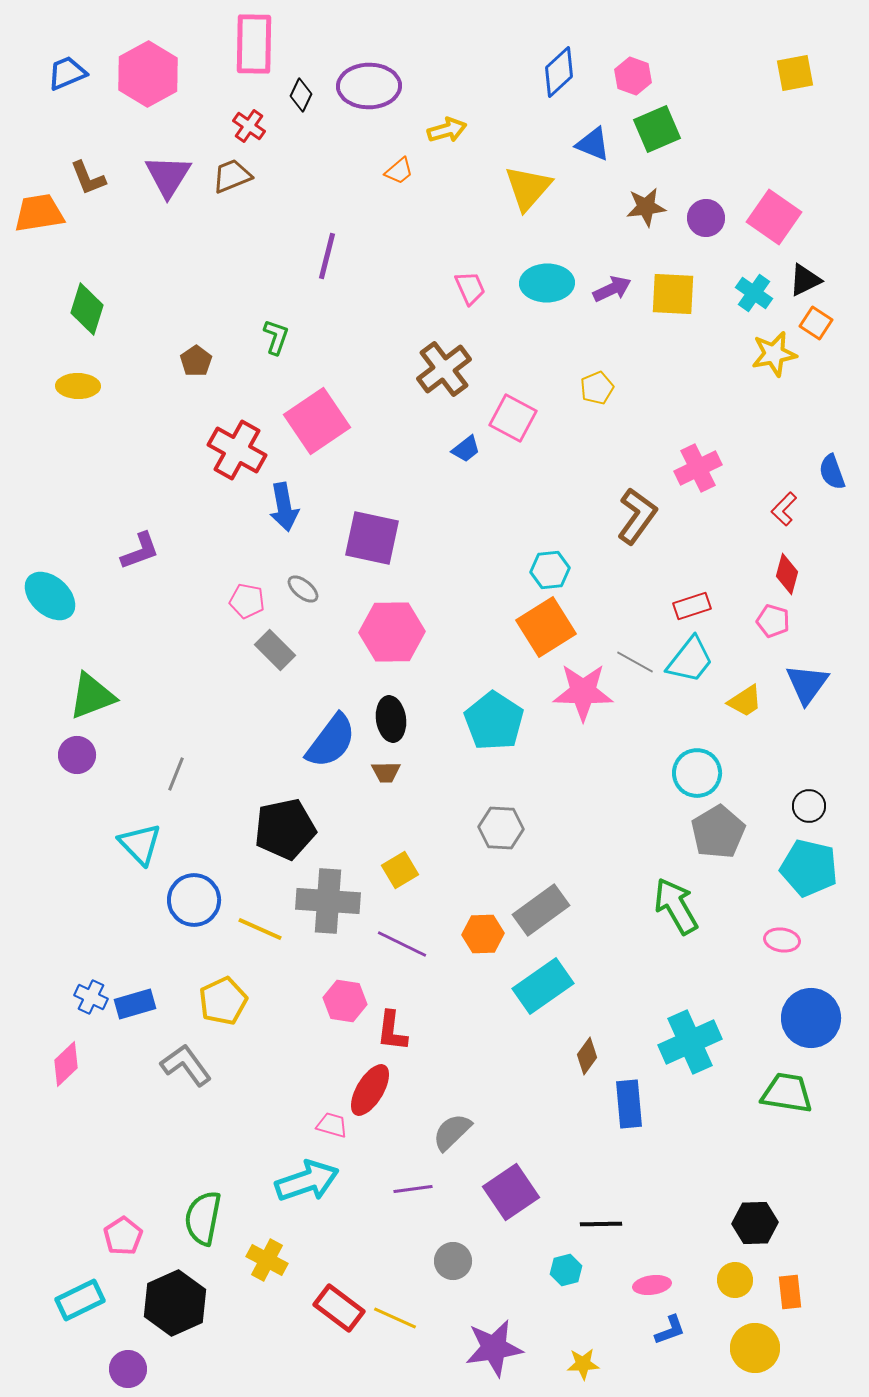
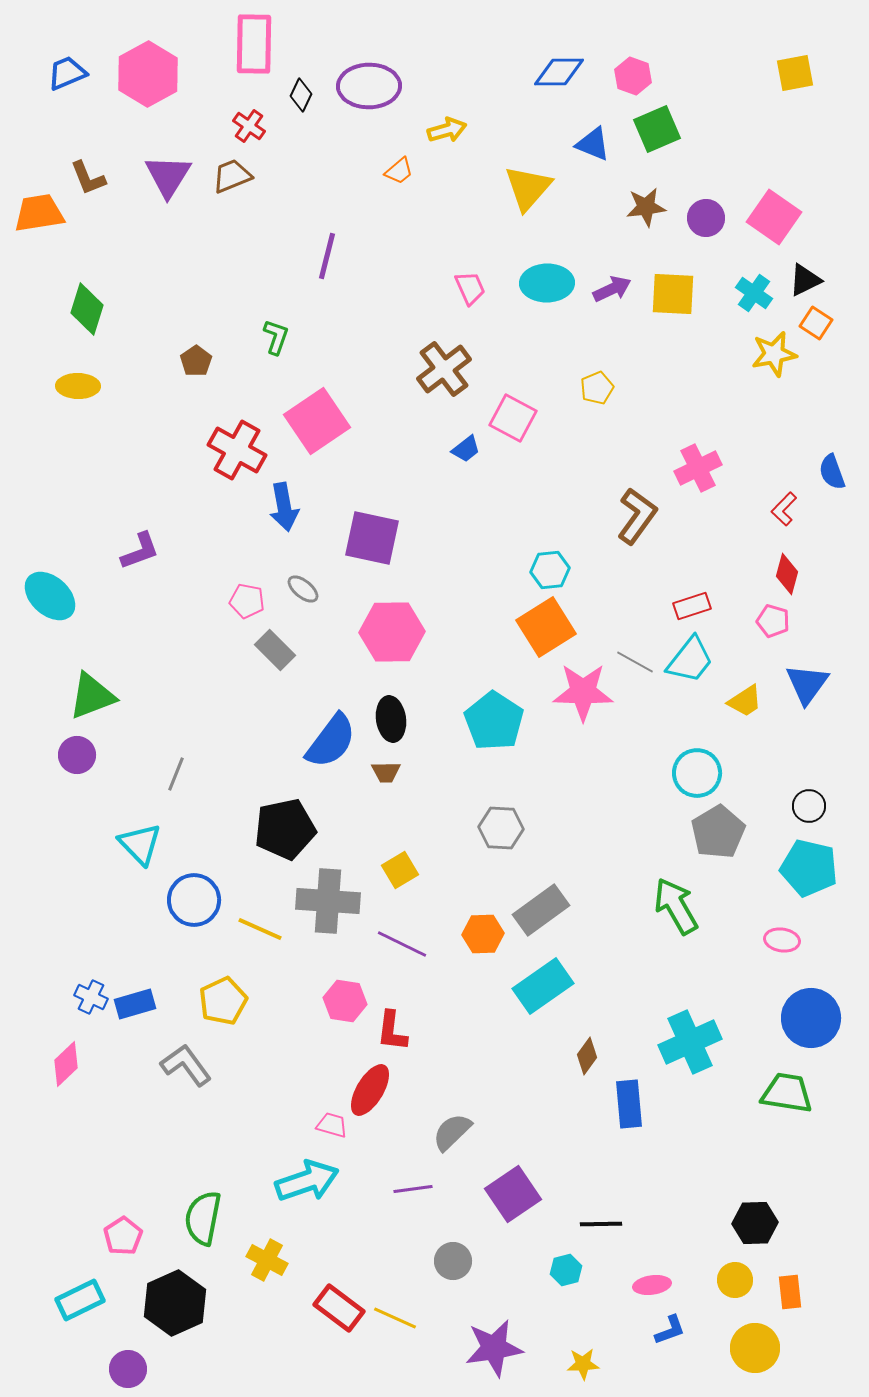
blue diamond at (559, 72): rotated 42 degrees clockwise
purple square at (511, 1192): moved 2 px right, 2 px down
